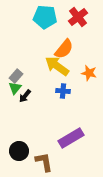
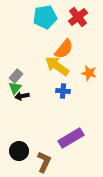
cyan pentagon: rotated 15 degrees counterclockwise
black arrow: moved 3 px left; rotated 40 degrees clockwise
brown L-shape: rotated 35 degrees clockwise
